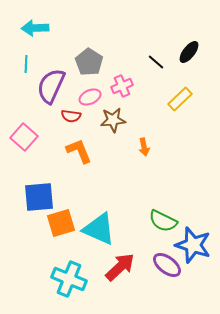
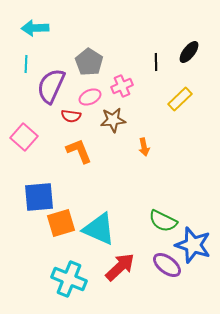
black line: rotated 48 degrees clockwise
